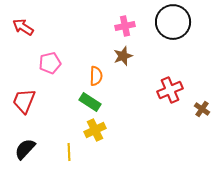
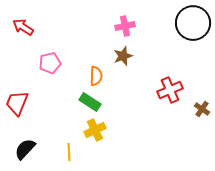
black circle: moved 20 px right, 1 px down
red trapezoid: moved 7 px left, 2 px down
